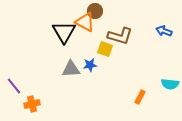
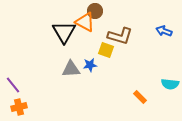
yellow square: moved 1 px right, 1 px down
purple line: moved 1 px left, 1 px up
orange rectangle: rotated 72 degrees counterclockwise
orange cross: moved 13 px left, 3 px down
